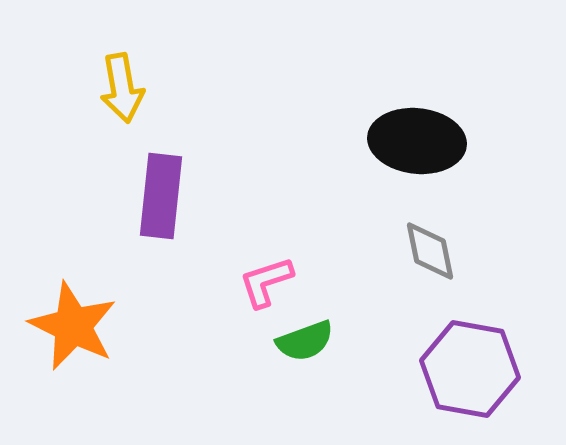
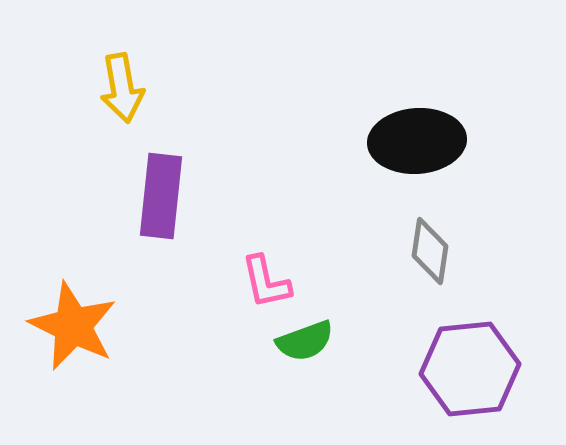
black ellipse: rotated 10 degrees counterclockwise
gray diamond: rotated 20 degrees clockwise
pink L-shape: rotated 84 degrees counterclockwise
purple hexagon: rotated 16 degrees counterclockwise
